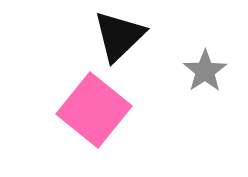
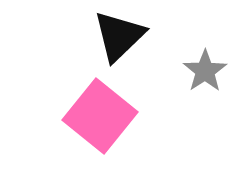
pink square: moved 6 px right, 6 px down
